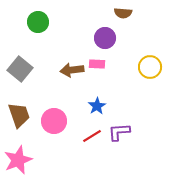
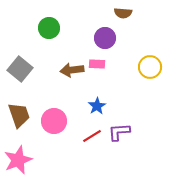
green circle: moved 11 px right, 6 px down
